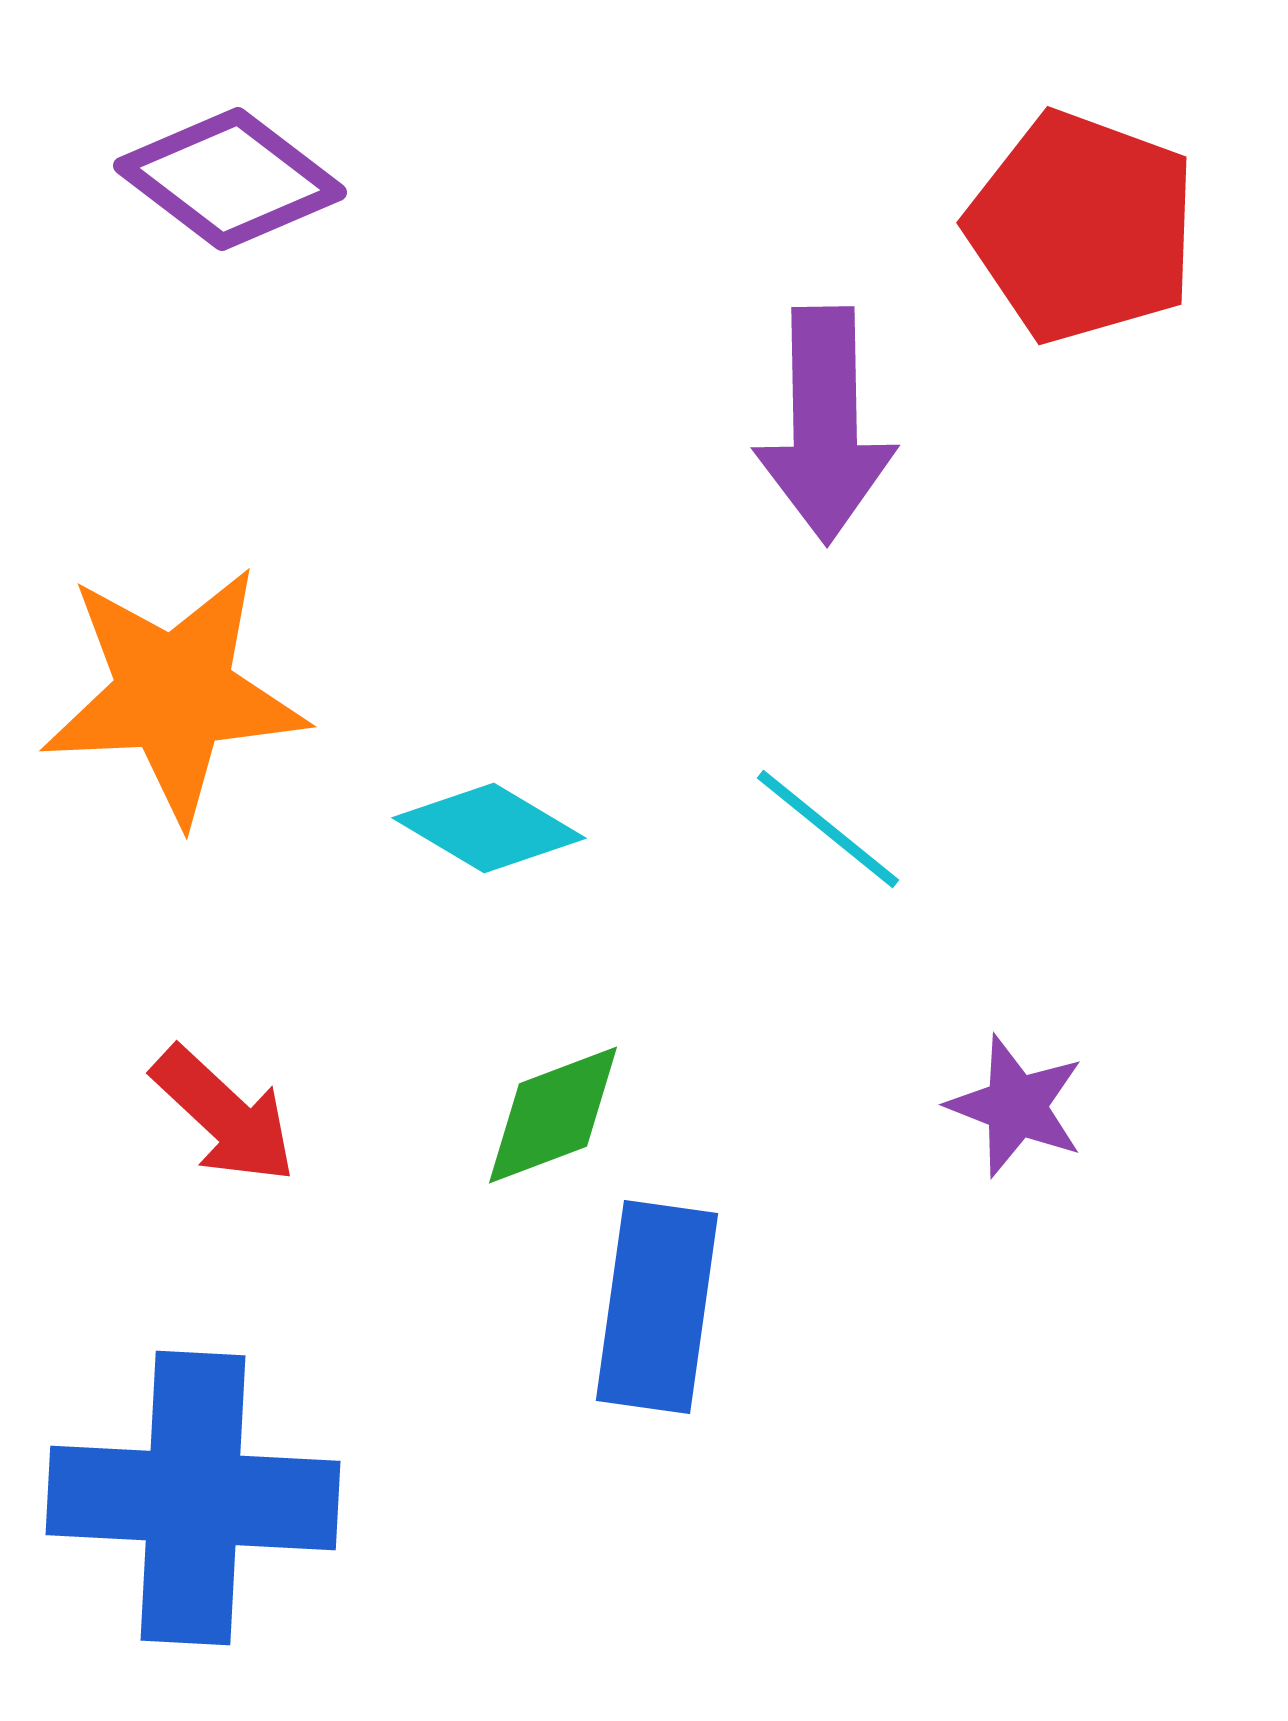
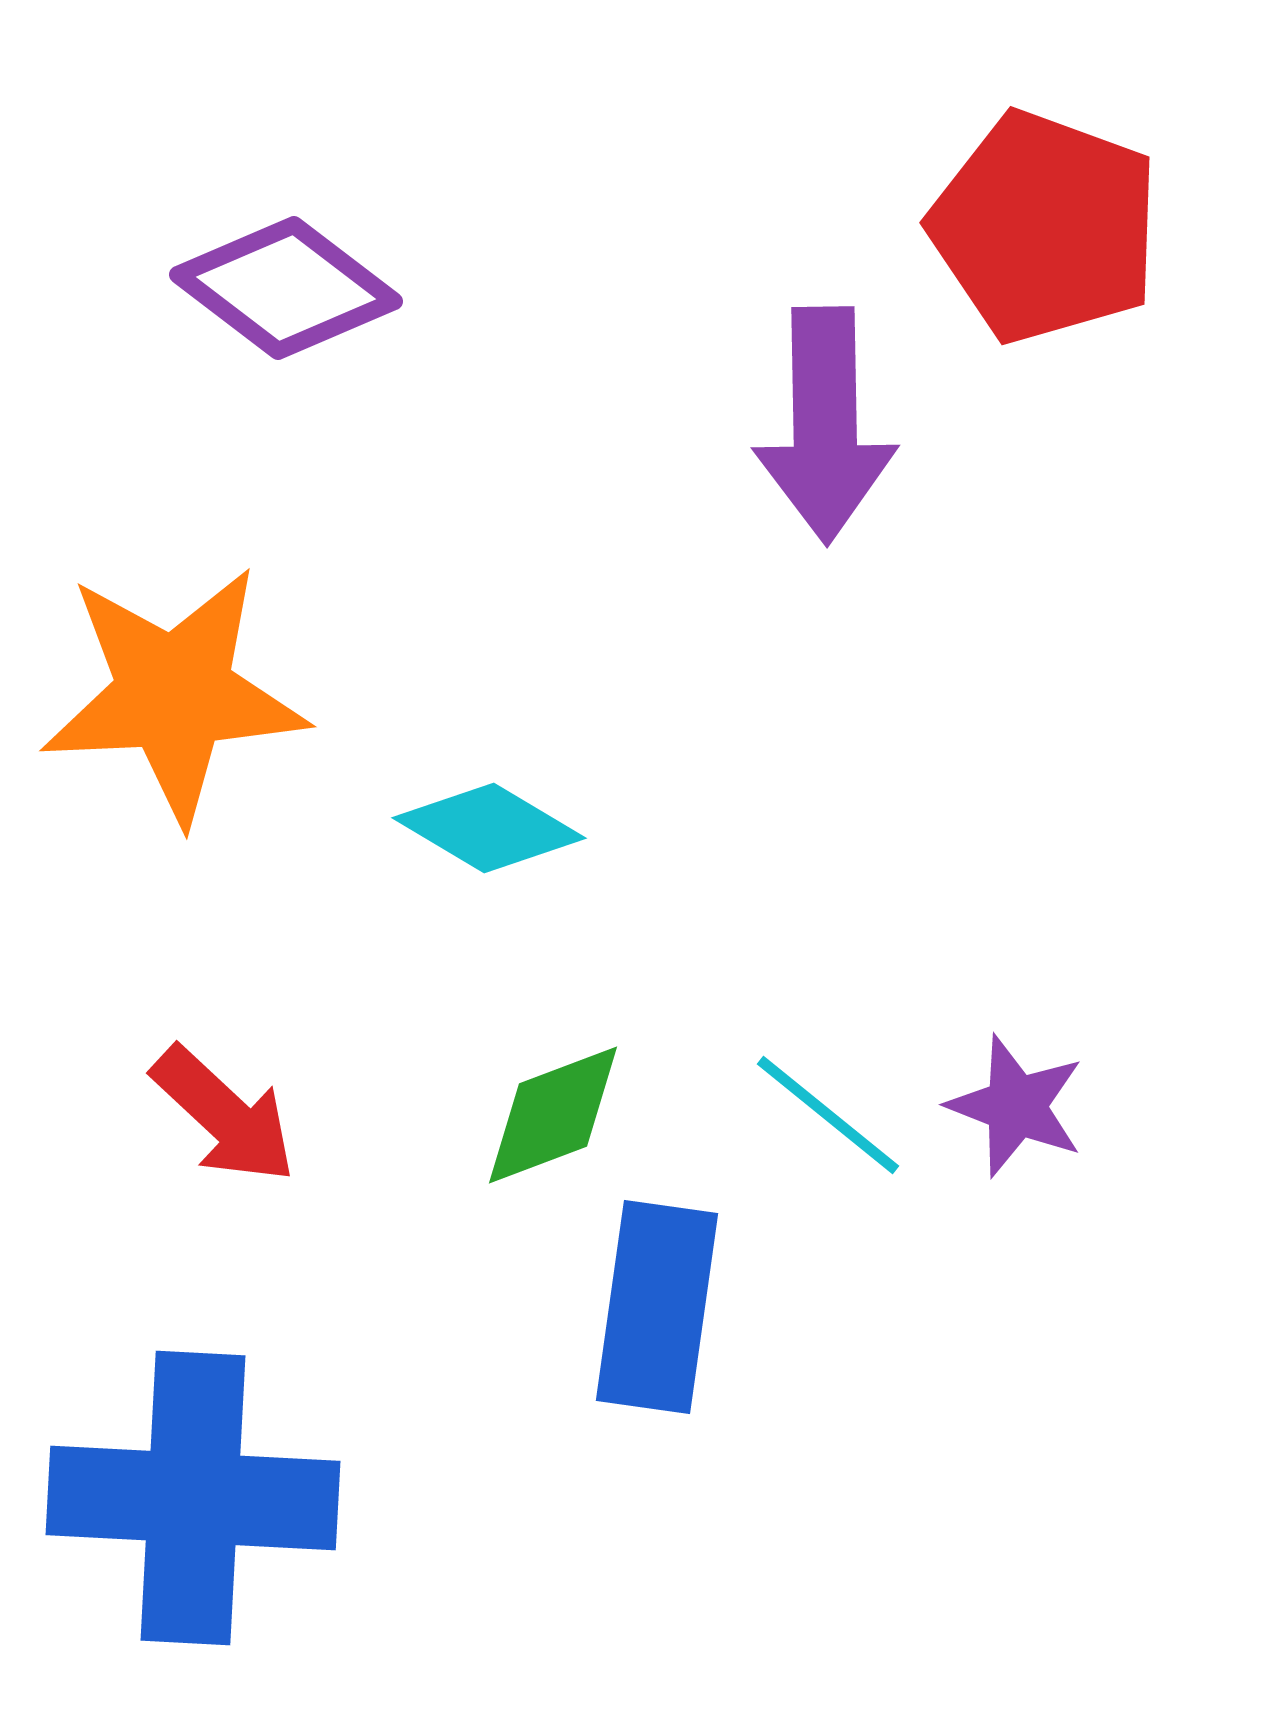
purple diamond: moved 56 px right, 109 px down
red pentagon: moved 37 px left
cyan line: moved 286 px down
